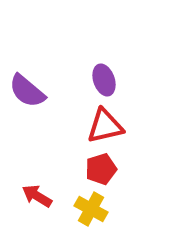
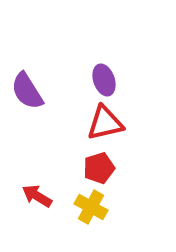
purple semicircle: rotated 18 degrees clockwise
red triangle: moved 3 px up
red pentagon: moved 2 px left, 1 px up
yellow cross: moved 2 px up
